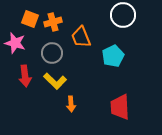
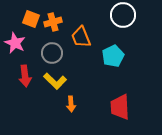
orange square: moved 1 px right
pink star: rotated 10 degrees clockwise
